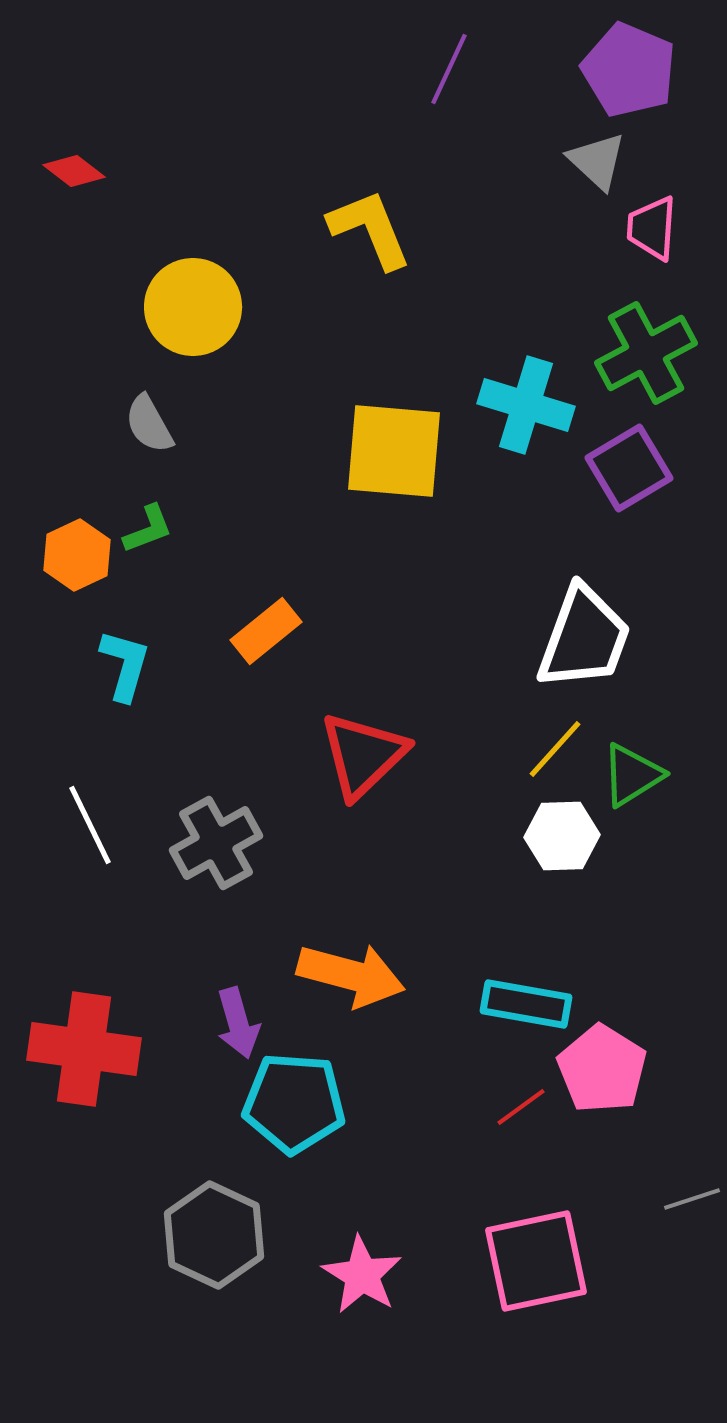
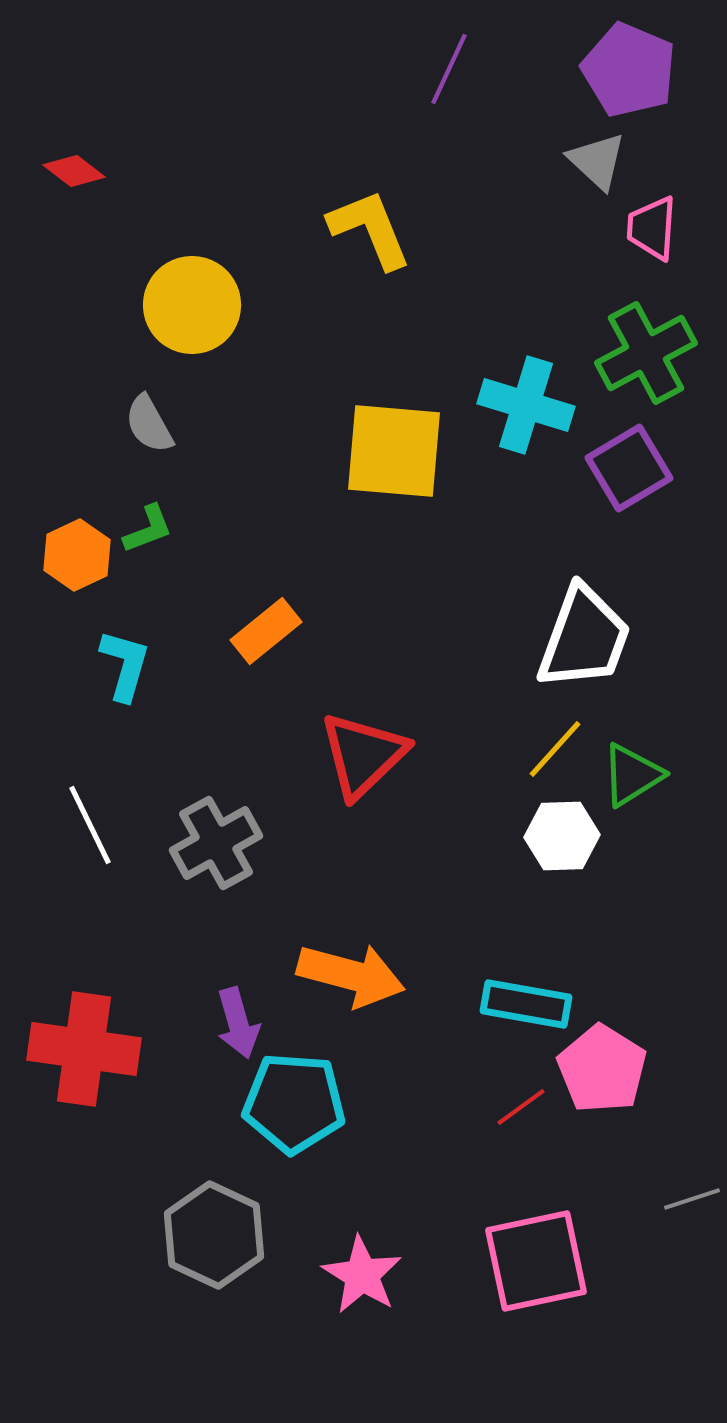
yellow circle: moved 1 px left, 2 px up
